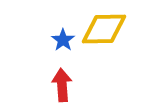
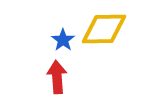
red arrow: moved 5 px left, 8 px up
